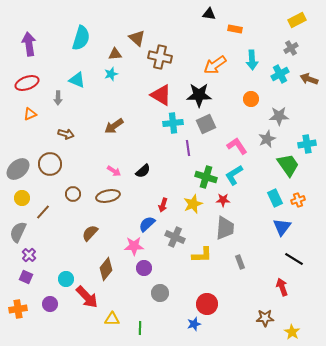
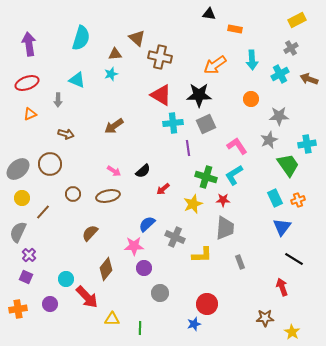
gray arrow at (58, 98): moved 2 px down
gray star at (267, 139): moved 2 px right, 1 px down
red arrow at (163, 205): moved 16 px up; rotated 32 degrees clockwise
